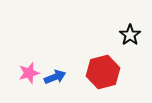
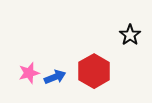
red hexagon: moved 9 px left, 1 px up; rotated 16 degrees counterclockwise
